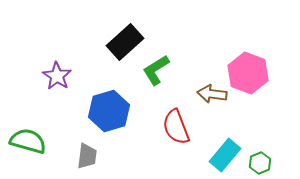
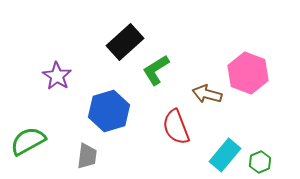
brown arrow: moved 5 px left; rotated 8 degrees clockwise
green semicircle: rotated 45 degrees counterclockwise
green hexagon: moved 1 px up
